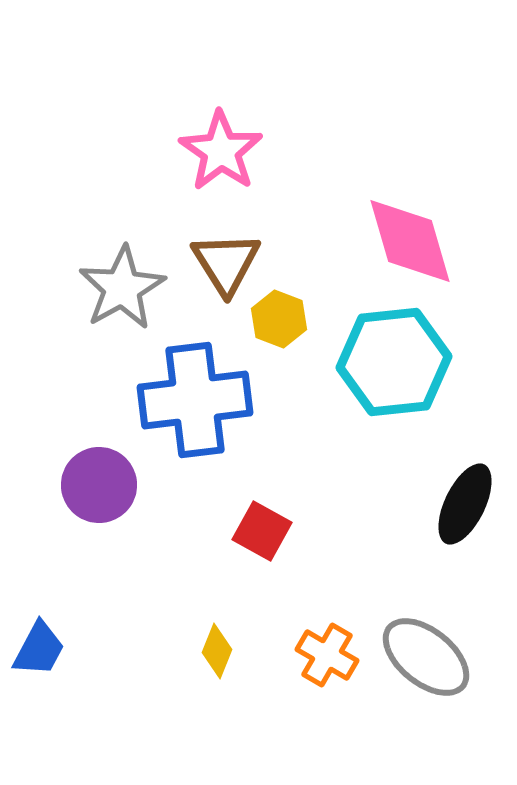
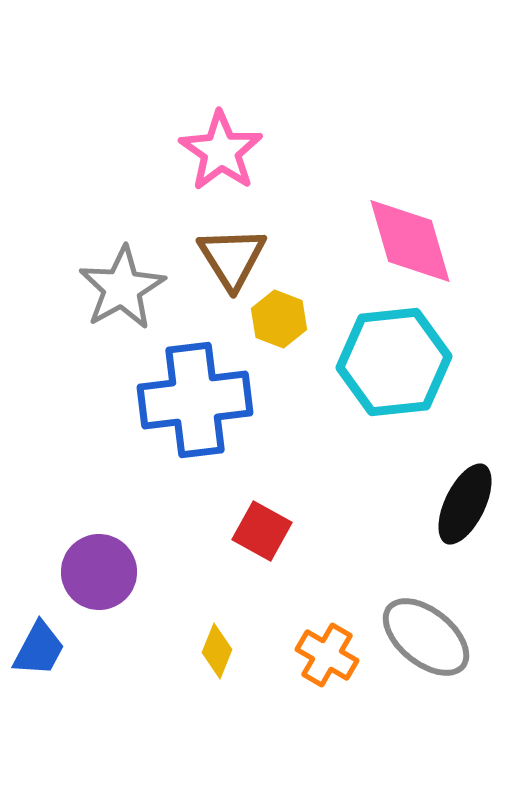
brown triangle: moved 6 px right, 5 px up
purple circle: moved 87 px down
gray ellipse: moved 20 px up
